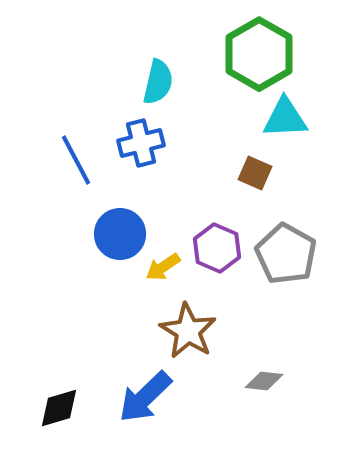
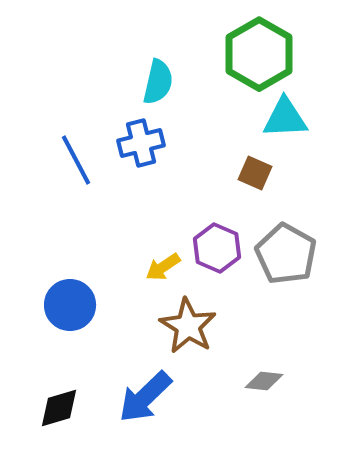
blue circle: moved 50 px left, 71 px down
brown star: moved 5 px up
